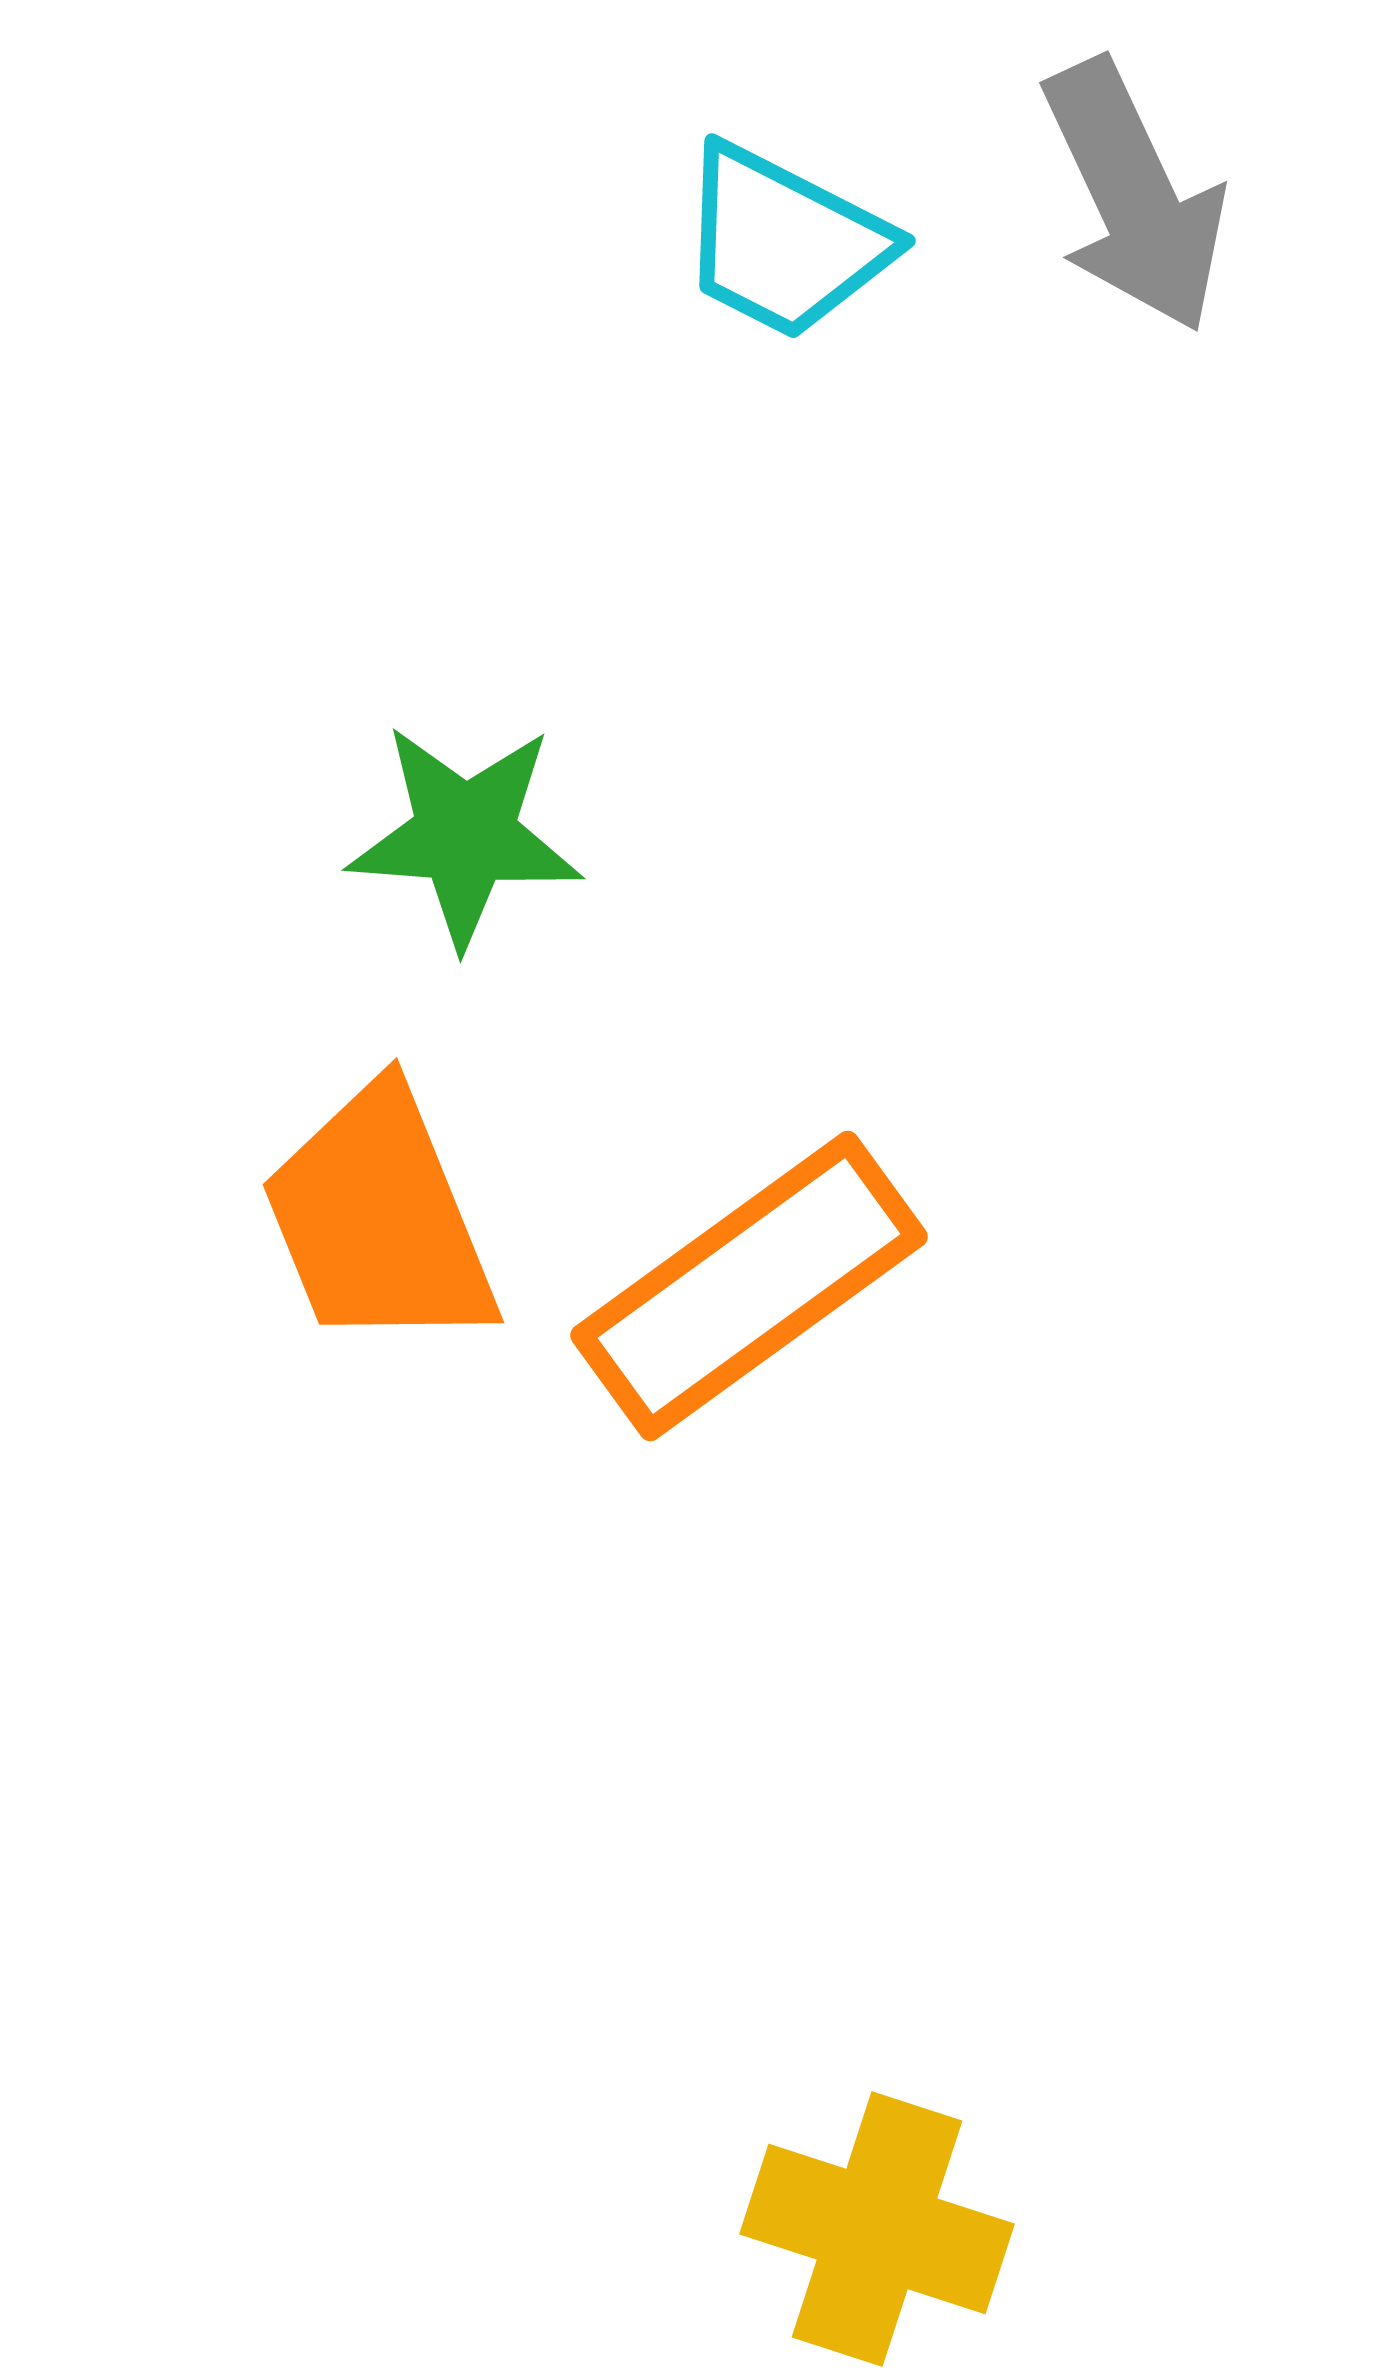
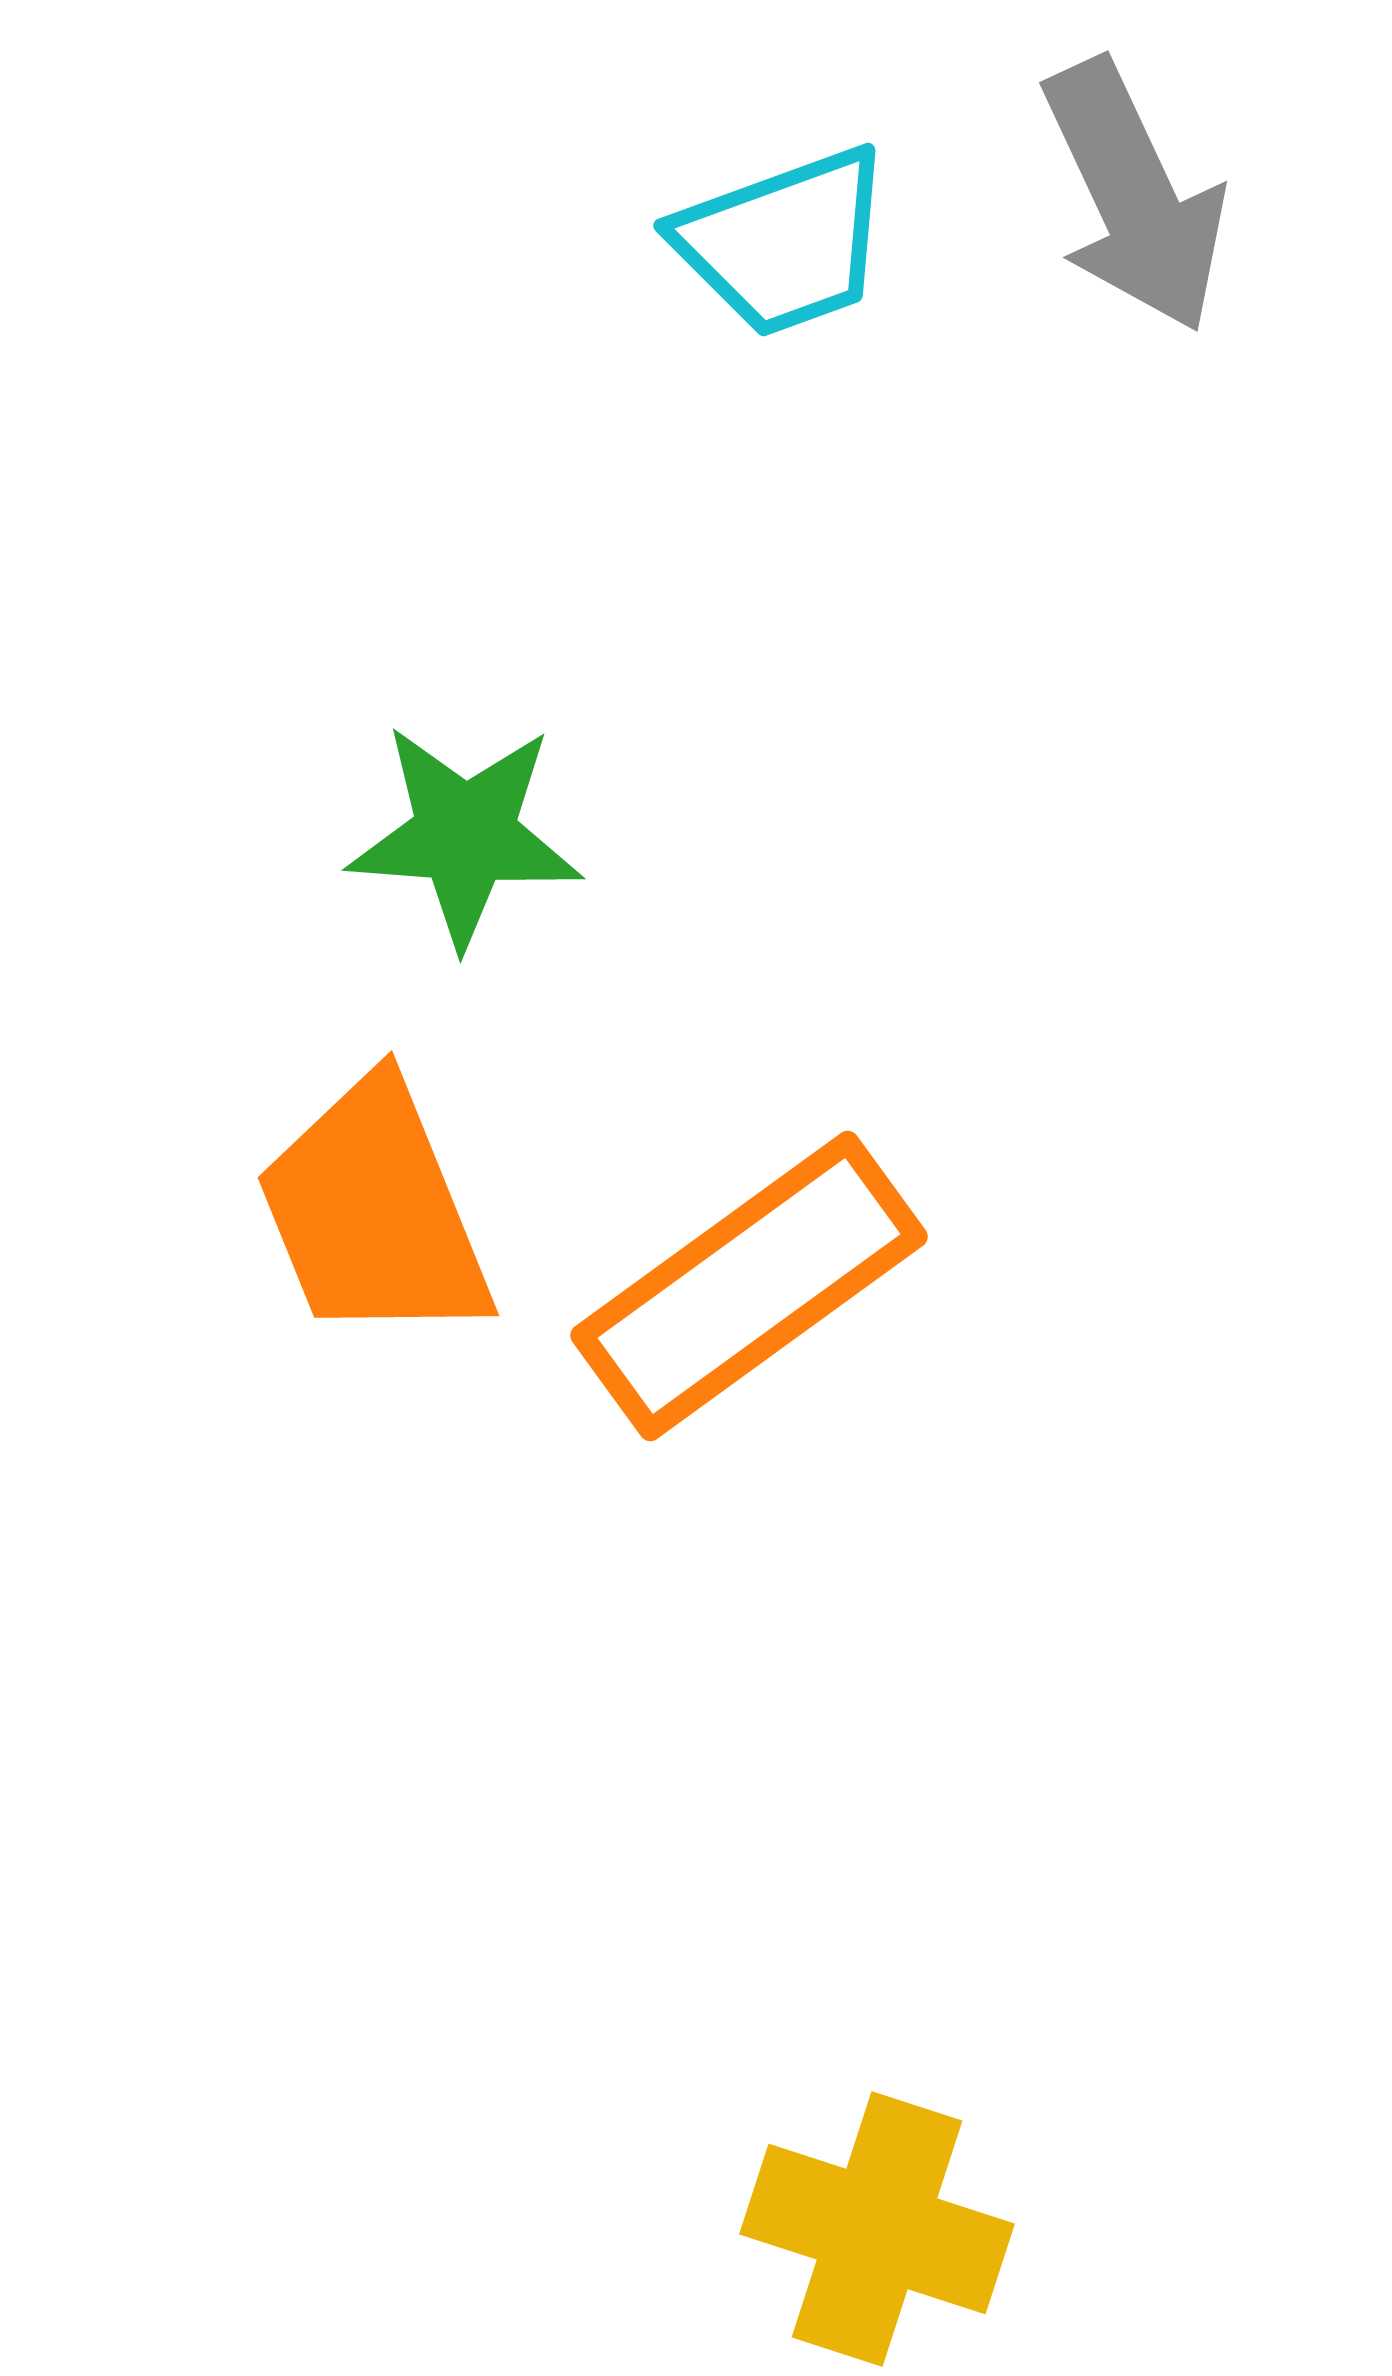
cyan trapezoid: rotated 47 degrees counterclockwise
orange trapezoid: moved 5 px left, 7 px up
